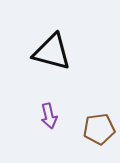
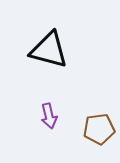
black triangle: moved 3 px left, 2 px up
